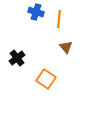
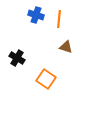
blue cross: moved 3 px down
brown triangle: rotated 32 degrees counterclockwise
black cross: rotated 21 degrees counterclockwise
